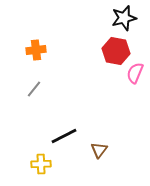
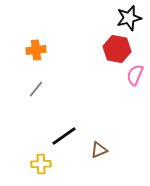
black star: moved 5 px right
red hexagon: moved 1 px right, 2 px up
pink semicircle: moved 2 px down
gray line: moved 2 px right
black line: rotated 8 degrees counterclockwise
brown triangle: rotated 30 degrees clockwise
